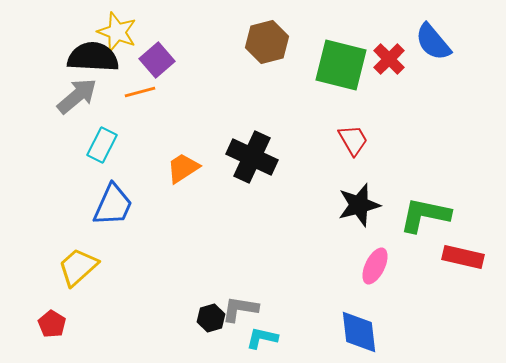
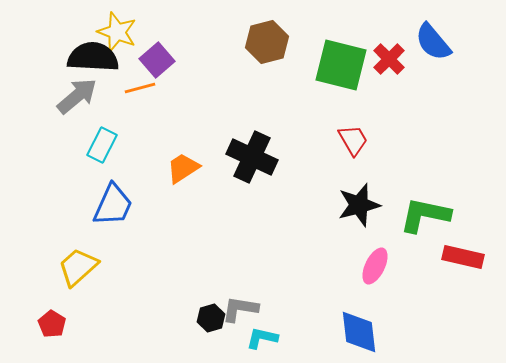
orange line: moved 4 px up
